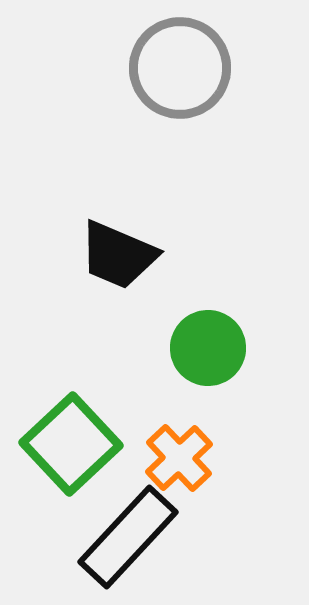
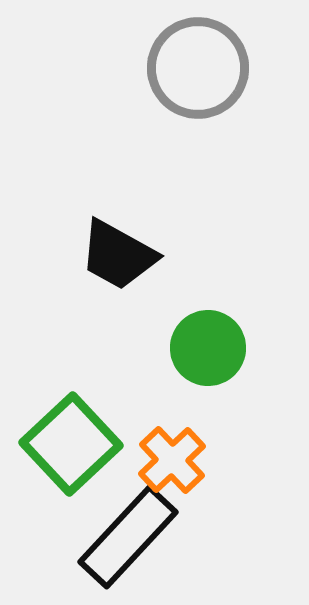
gray circle: moved 18 px right
black trapezoid: rotated 6 degrees clockwise
orange cross: moved 7 px left, 2 px down
